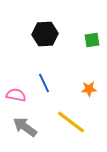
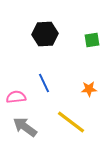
pink semicircle: moved 2 px down; rotated 18 degrees counterclockwise
